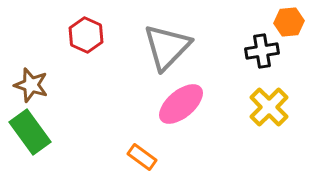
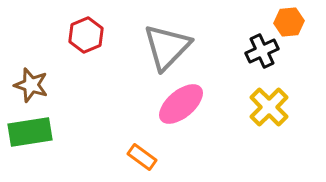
red hexagon: rotated 12 degrees clockwise
black cross: rotated 16 degrees counterclockwise
green rectangle: rotated 63 degrees counterclockwise
